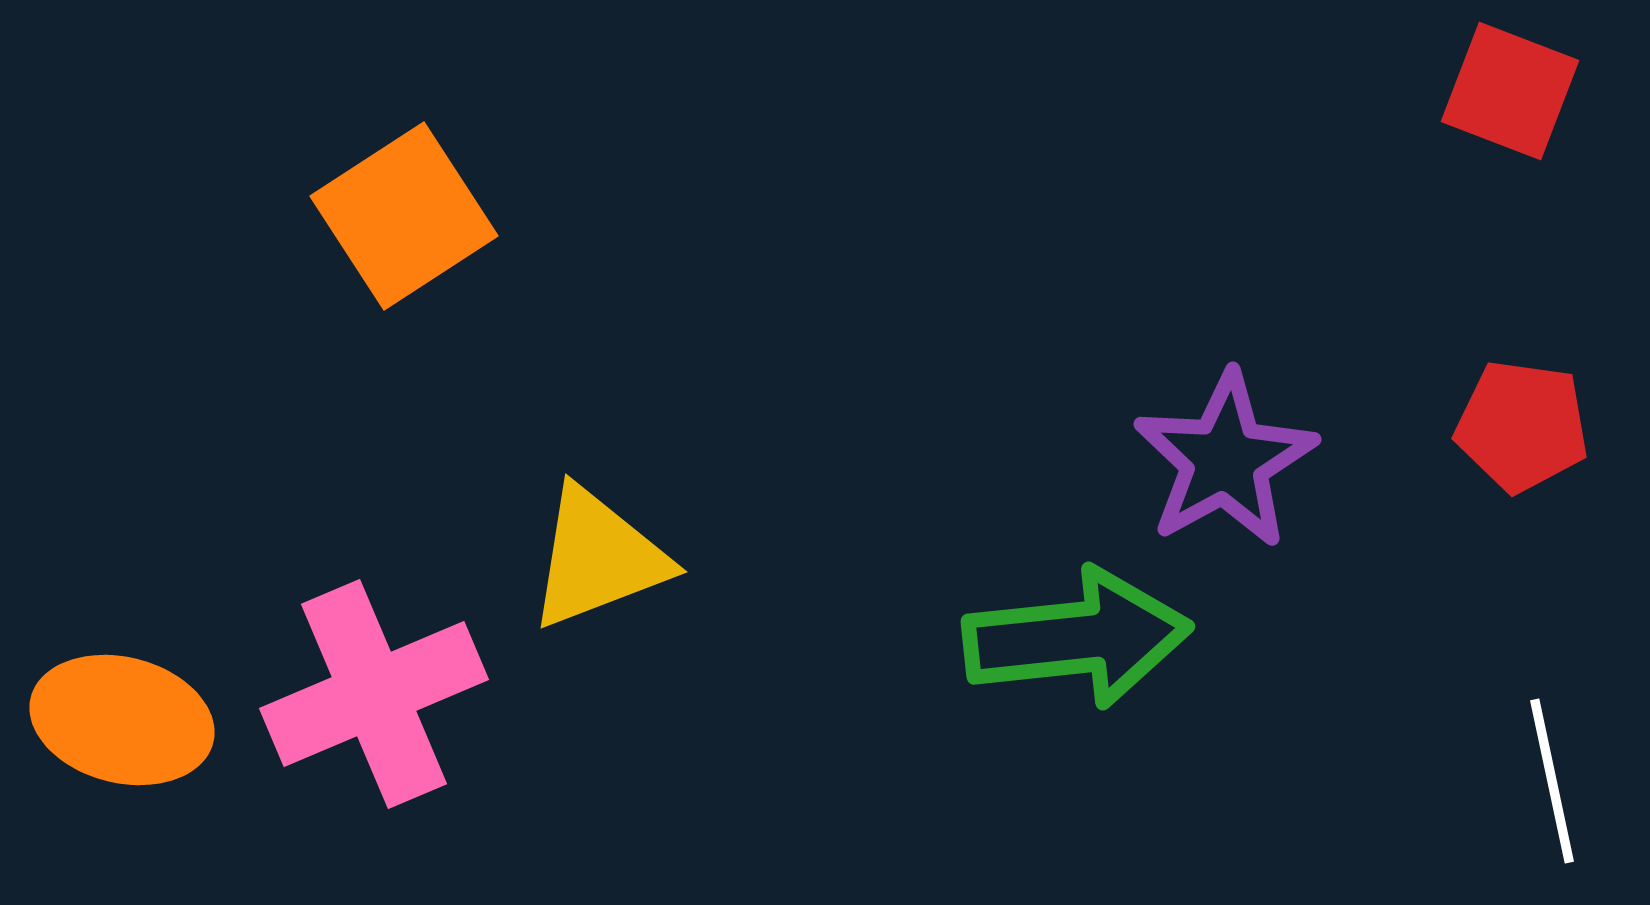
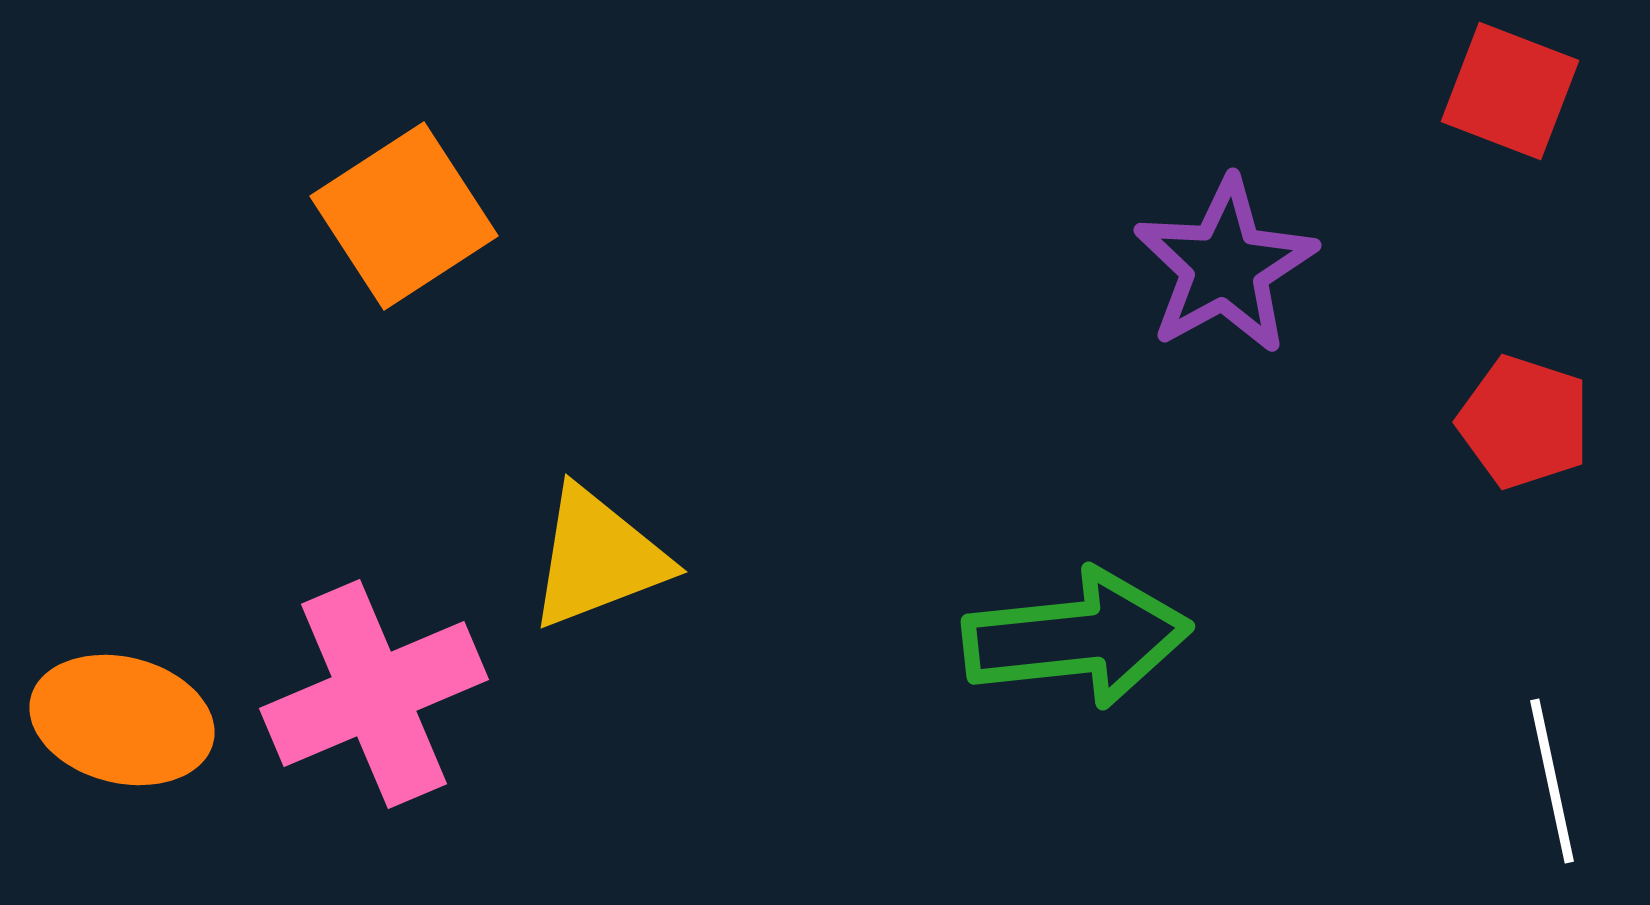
red pentagon: moved 2 px right, 4 px up; rotated 10 degrees clockwise
purple star: moved 194 px up
